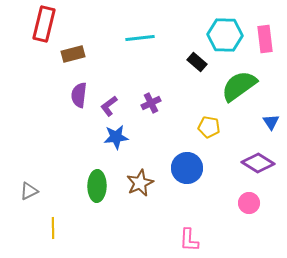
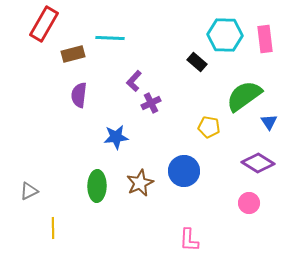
red rectangle: rotated 16 degrees clockwise
cyan line: moved 30 px left; rotated 8 degrees clockwise
green semicircle: moved 5 px right, 10 px down
purple L-shape: moved 25 px right, 25 px up; rotated 10 degrees counterclockwise
blue triangle: moved 2 px left
blue circle: moved 3 px left, 3 px down
